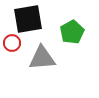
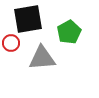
green pentagon: moved 3 px left
red circle: moved 1 px left
